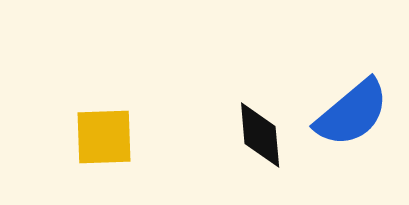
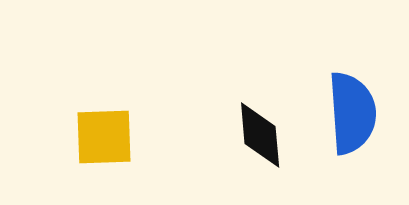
blue semicircle: rotated 54 degrees counterclockwise
